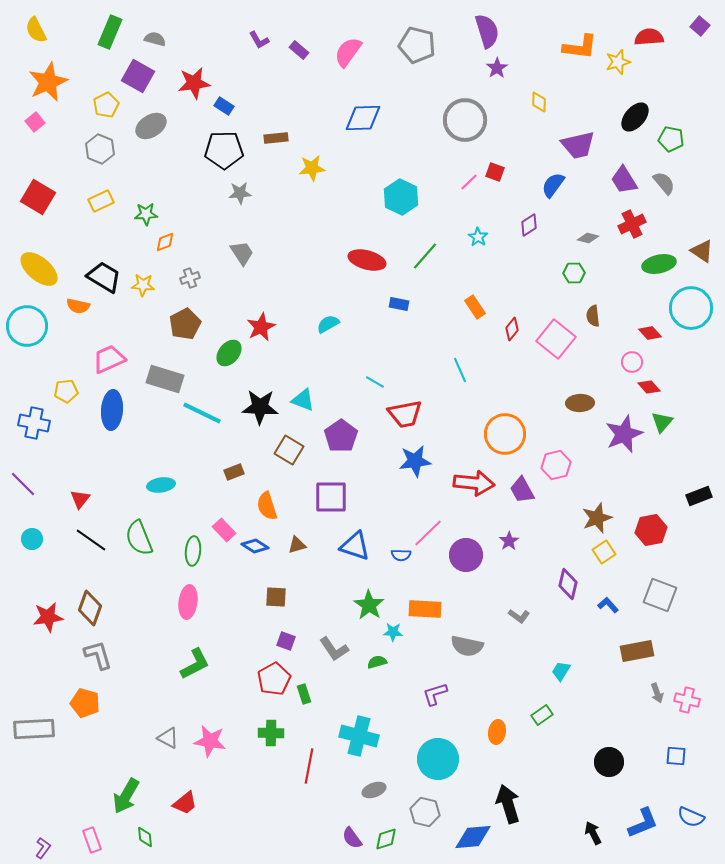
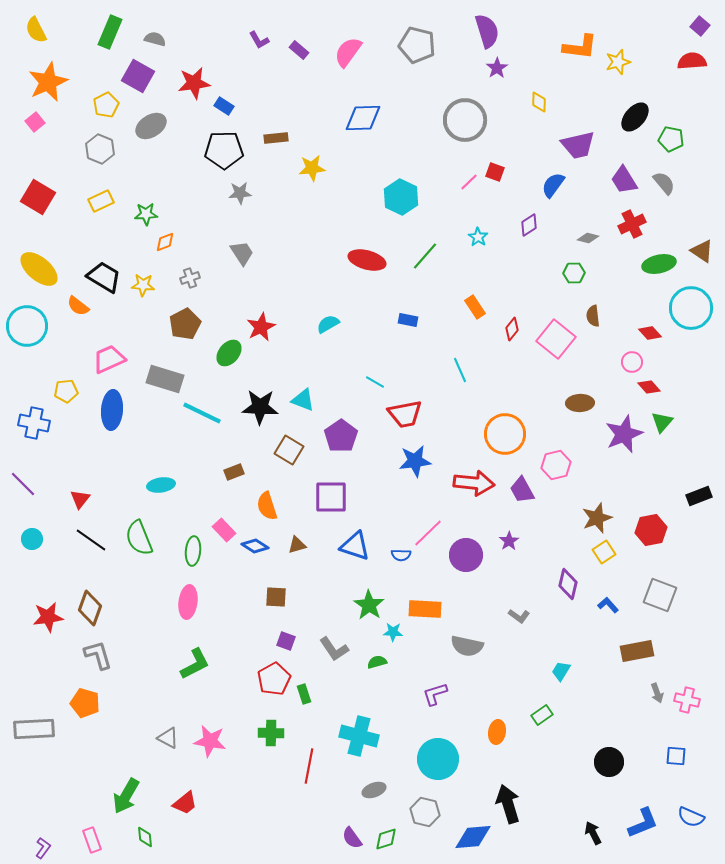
red semicircle at (649, 37): moved 43 px right, 24 px down
blue rectangle at (399, 304): moved 9 px right, 16 px down
orange semicircle at (78, 306): rotated 25 degrees clockwise
